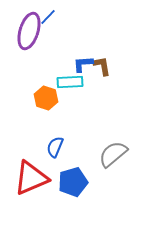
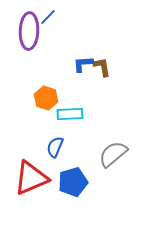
purple ellipse: rotated 15 degrees counterclockwise
brown L-shape: moved 1 px down
cyan rectangle: moved 32 px down
